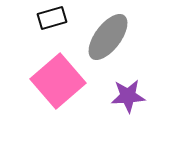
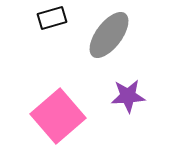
gray ellipse: moved 1 px right, 2 px up
pink square: moved 35 px down
